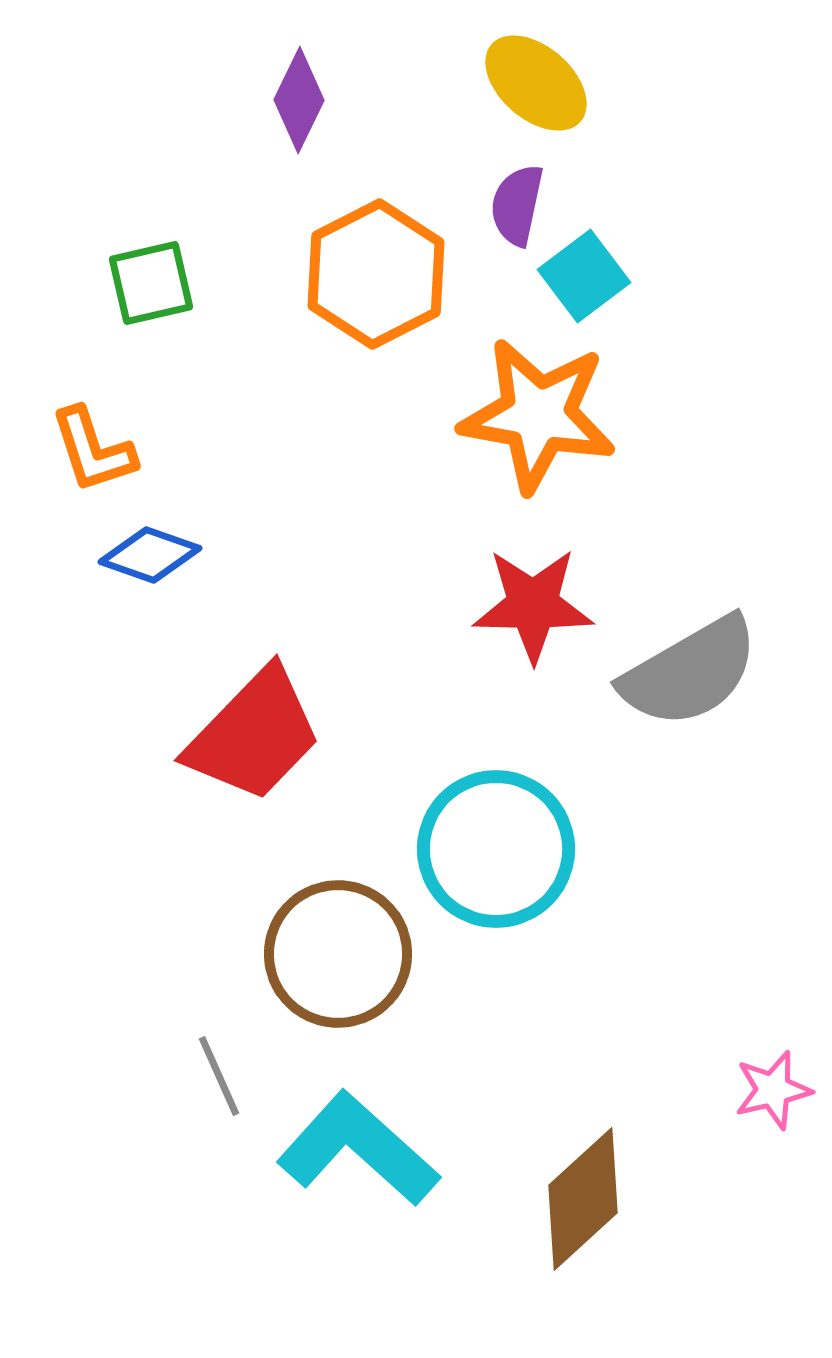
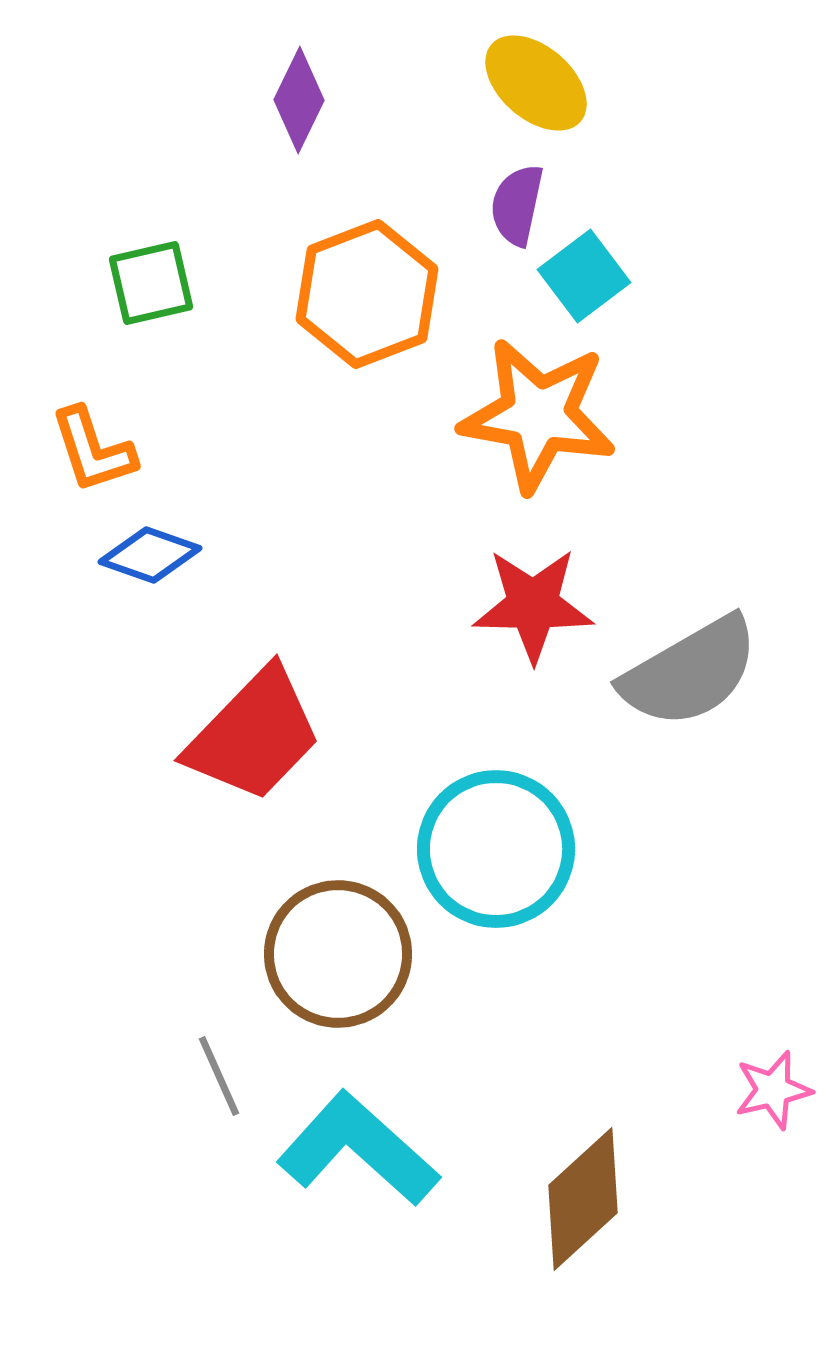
orange hexagon: moved 9 px left, 20 px down; rotated 6 degrees clockwise
